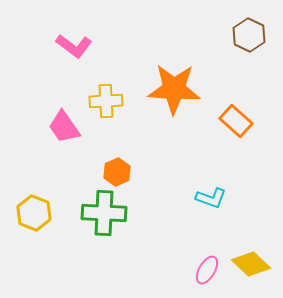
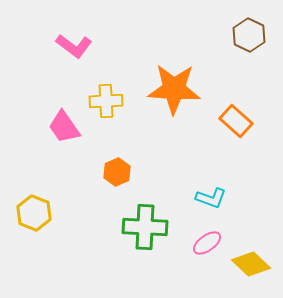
green cross: moved 41 px right, 14 px down
pink ellipse: moved 27 px up; rotated 24 degrees clockwise
